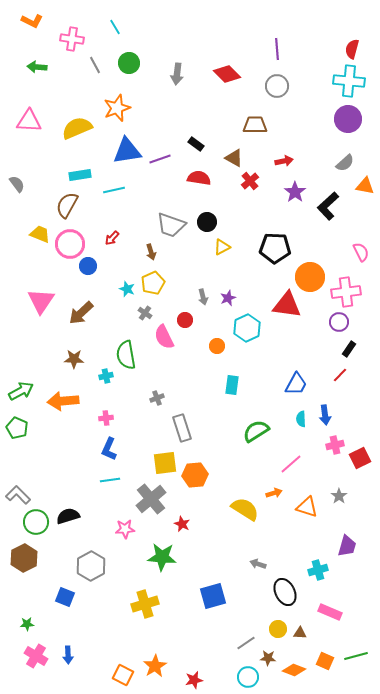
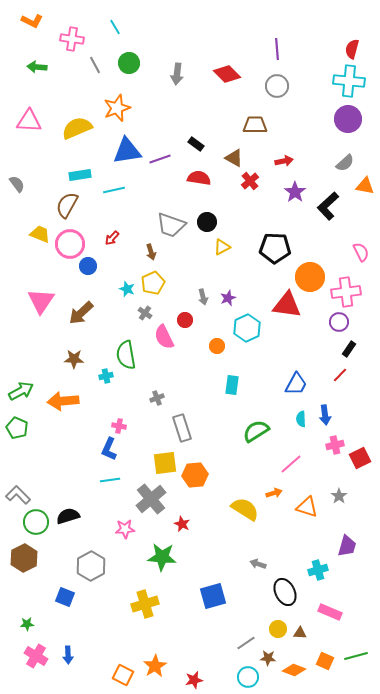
pink cross at (106, 418): moved 13 px right, 8 px down; rotated 16 degrees clockwise
